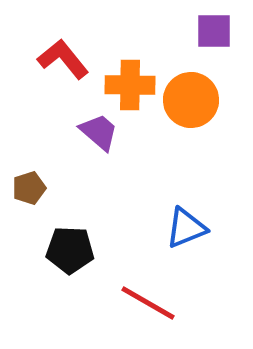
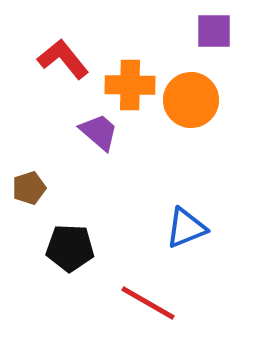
black pentagon: moved 2 px up
